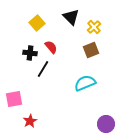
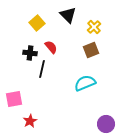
black triangle: moved 3 px left, 2 px up
black line: moved 1 px left; rotated 18 degrees counterclockwise
